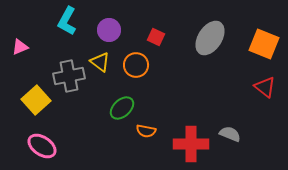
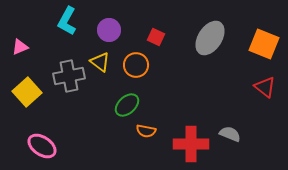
yellow square: moved 9 px left, 8 px up
green ellipse: moved 5 px right, 3 px up
